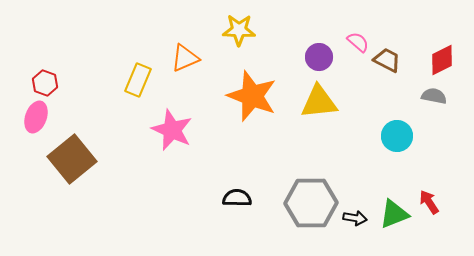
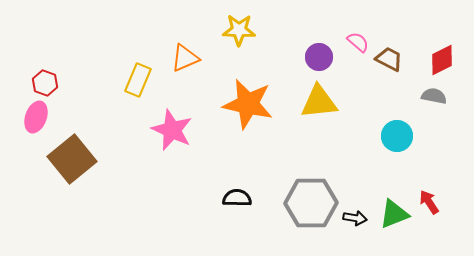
brown trapezoid: moved 2 px right, 1 px up
orange star: moved 4 px left, 8 px down; rotated 9 degrees counterclockwise
